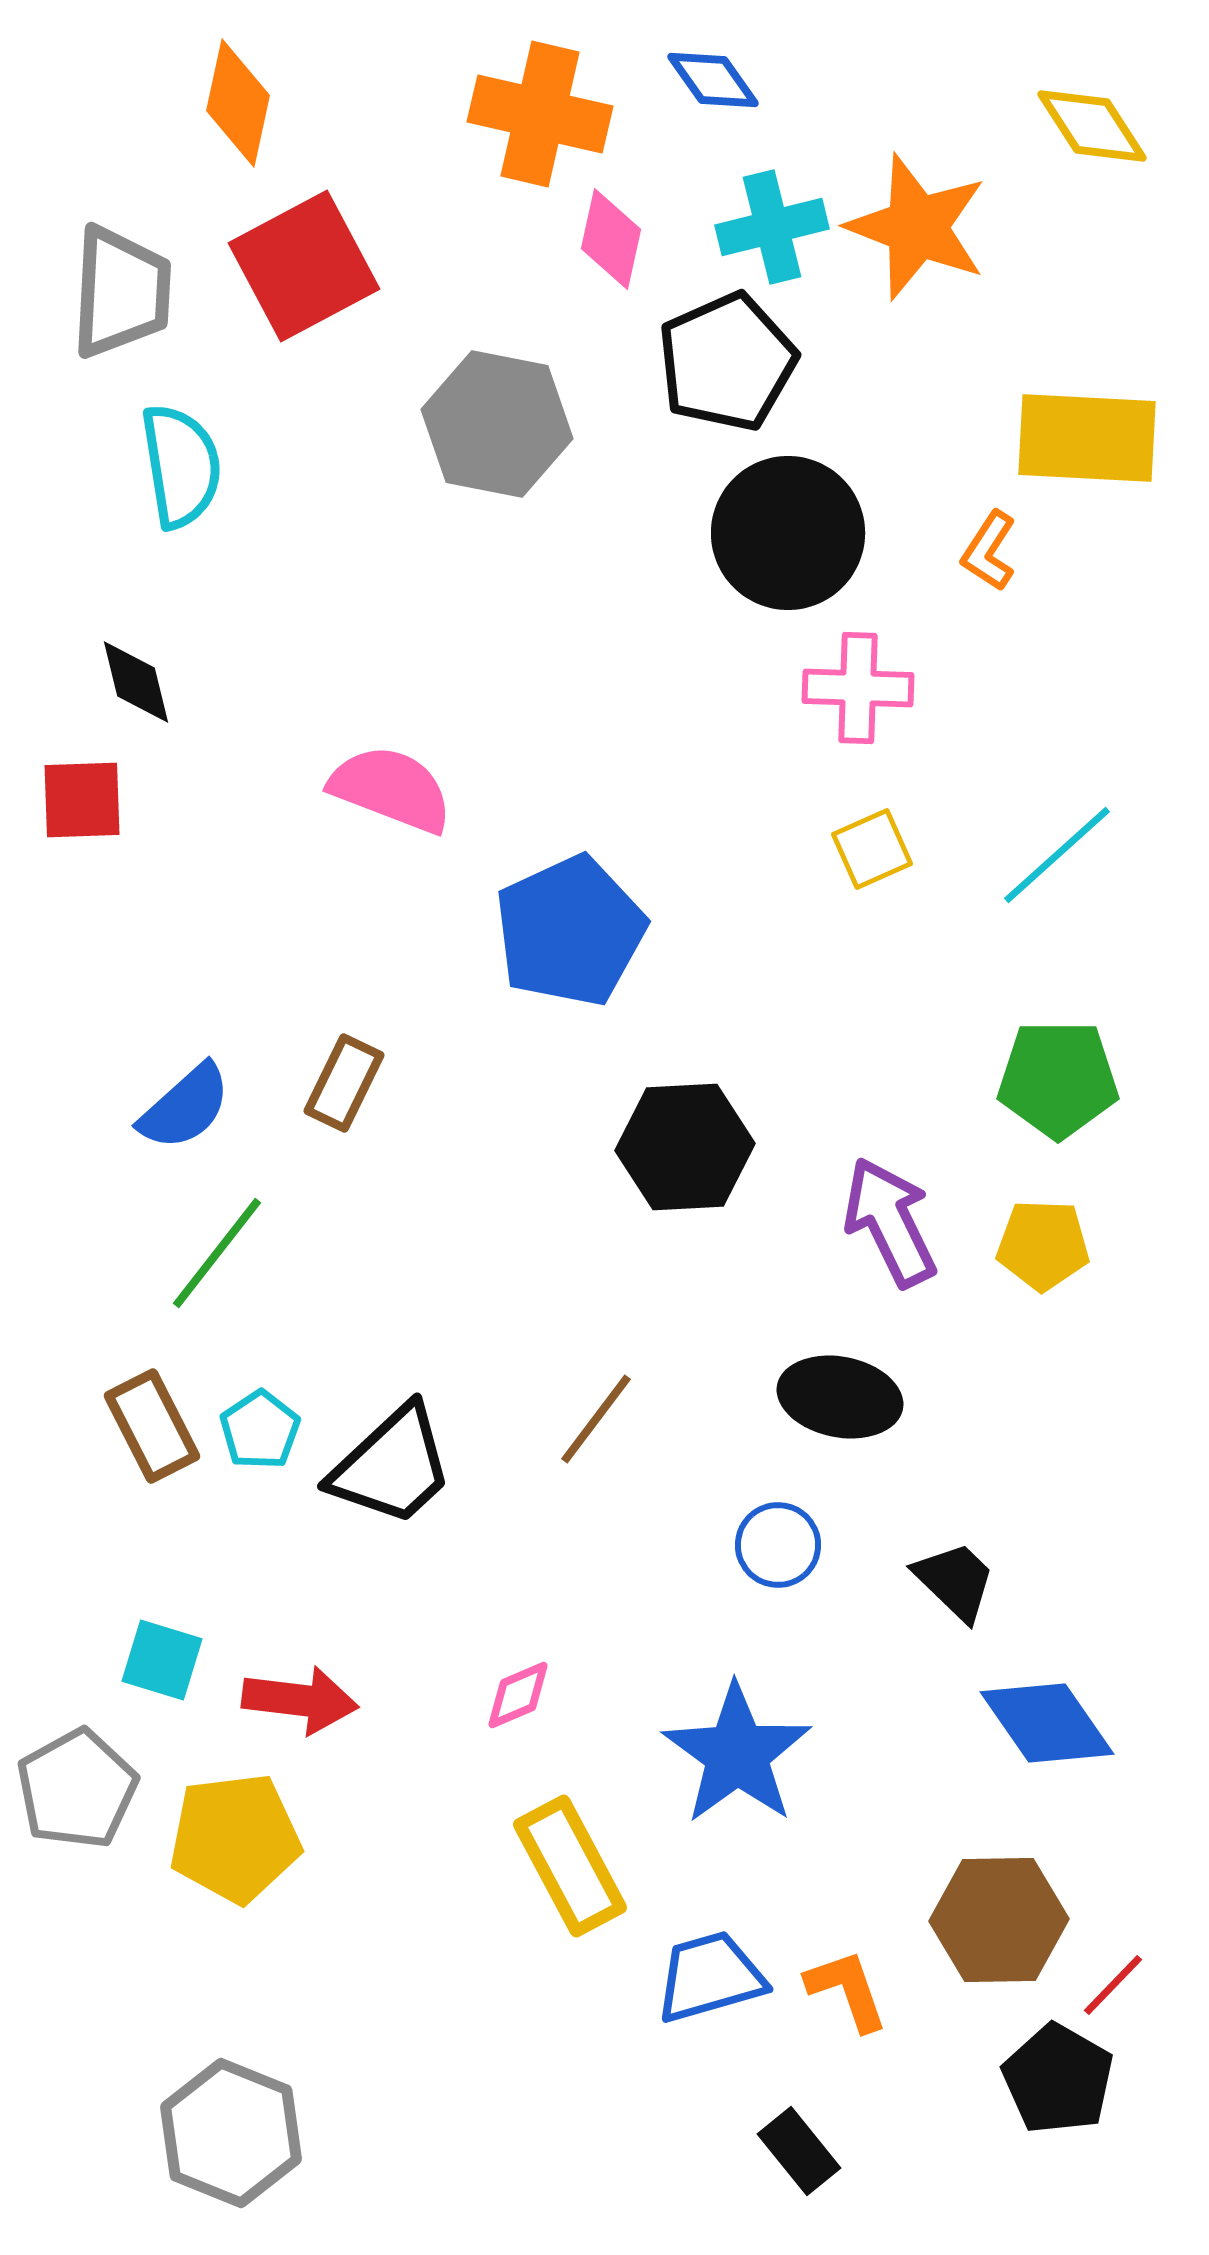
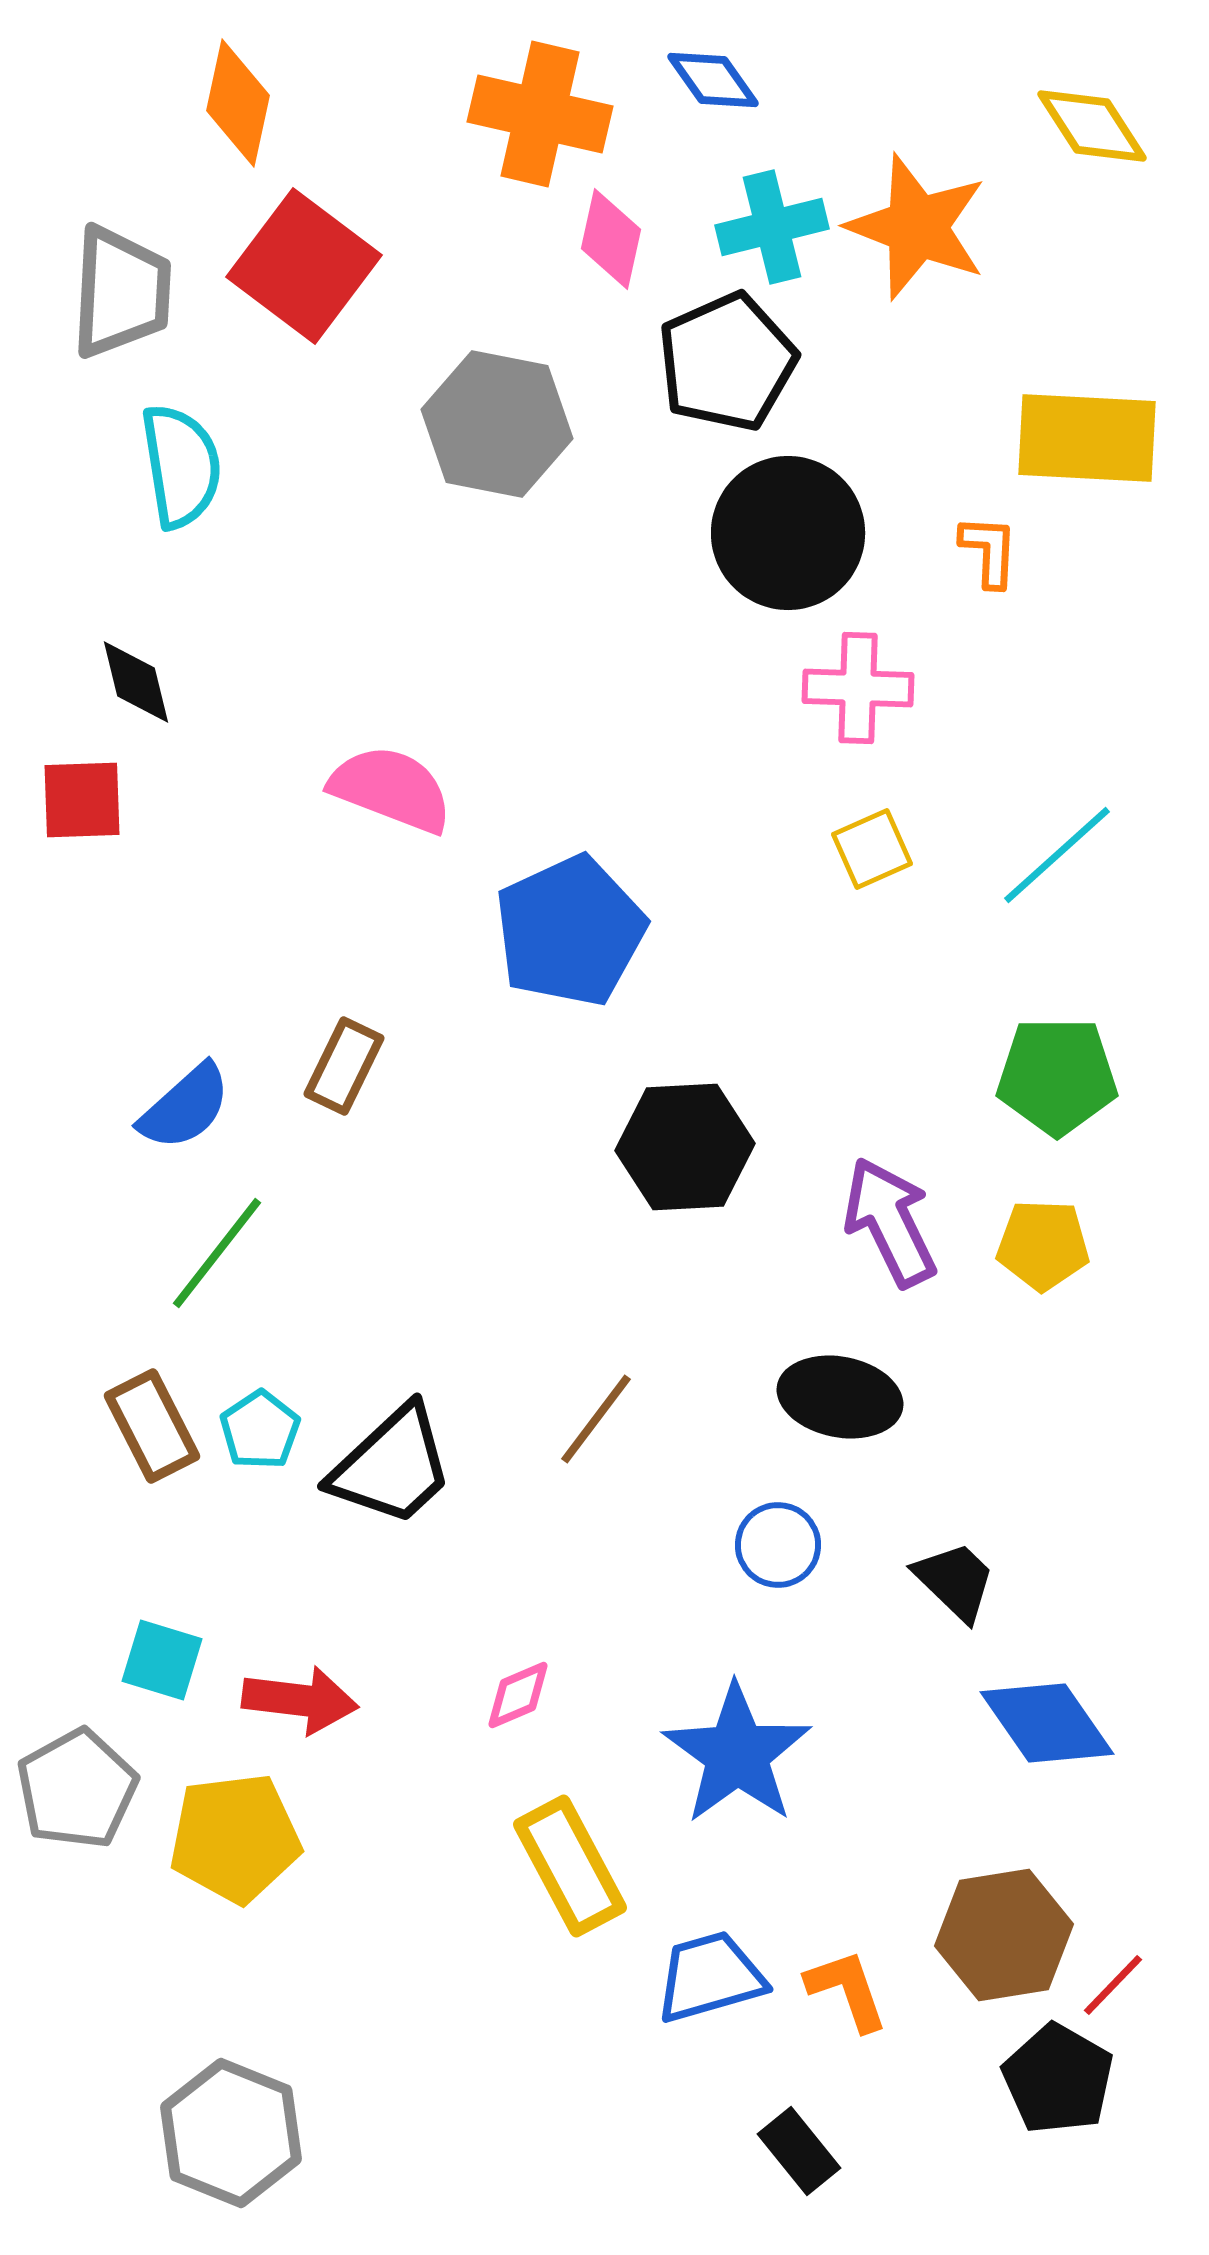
red square at (304, 266): rotated 25 degrees counterclockwise
orange L-shape at (989, 551): rotated 150 degrees clockwise
green pentagon at (1058, 1079): moved 1 px left, 3 px up
brown rectangle at (344, 1083): moved 17 px up
brown hexagon at (999, 1920): moved 5 px right, 15 px down; rotated 8 degrees counterclockwise
